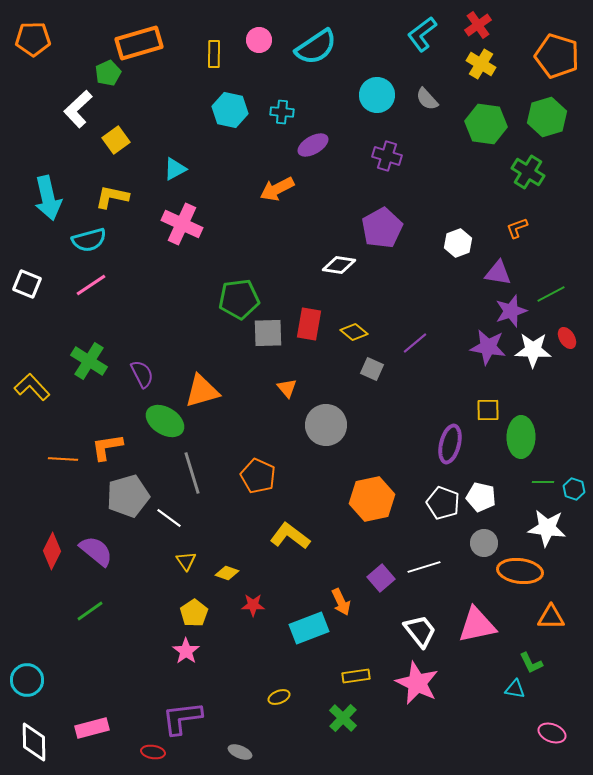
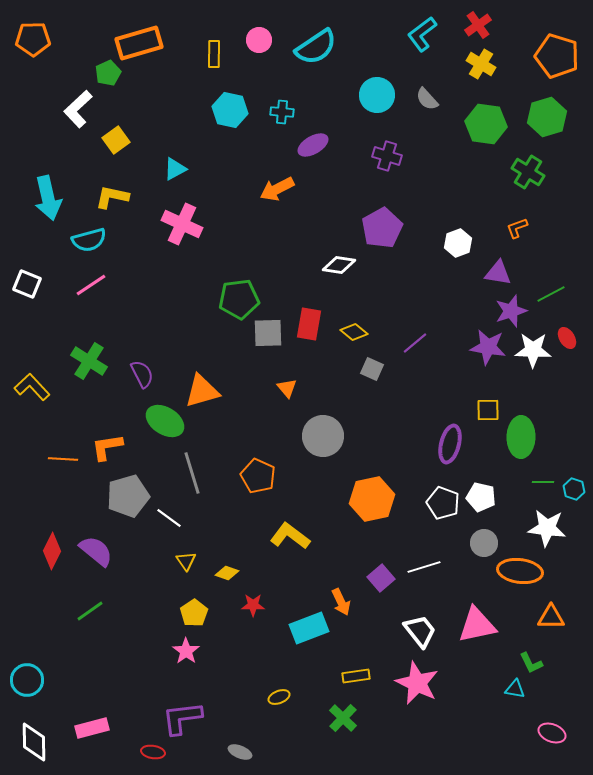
gray circle at (326, 425): moved 3 px left, 11 px down
